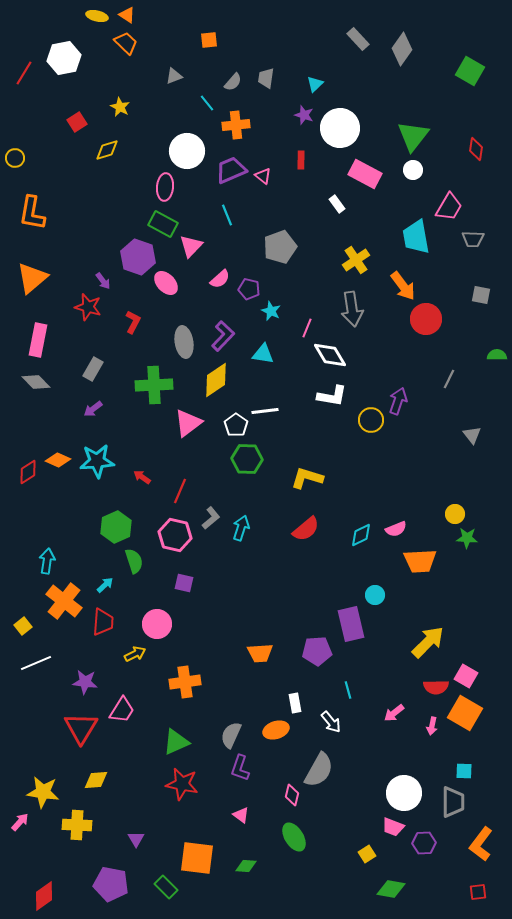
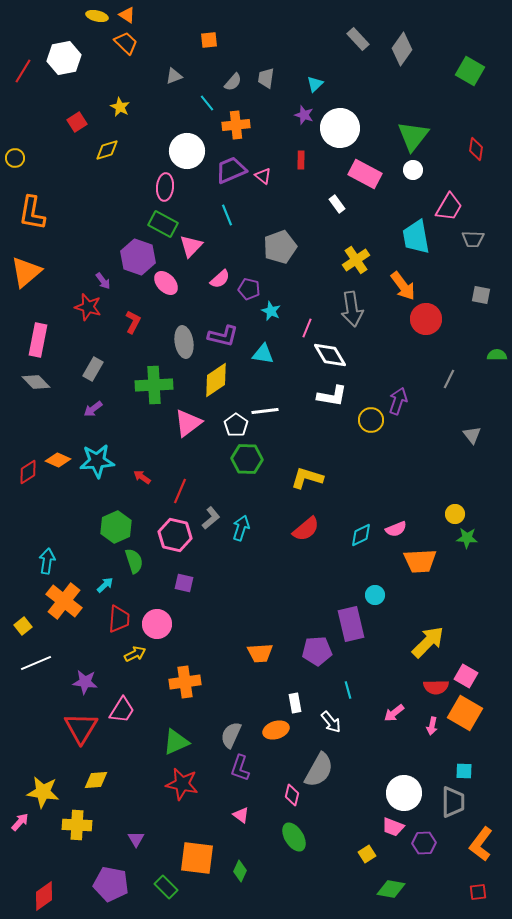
red line at (24, 73): moved 1 px left, 2 px up
orange triangle at (32, 278): moved 6 px left, 6 px up
purple L-shape at (223, 336): rotated 60 degrees clockwise
red trapezoid at (103, 622): moved 16 px right, 3 px up
green diamond at (246, 866): moved 6 px left, 5 px down; rotated 70 degrees counterclockwise
